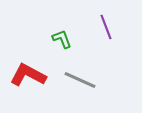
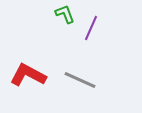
purple line: moved 15 px left, 1 px down; rotated 45 degrees clockwise
green L-shape: moved 3 px right, 25 px up
